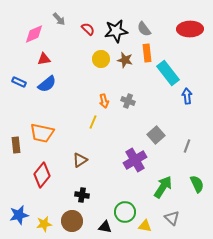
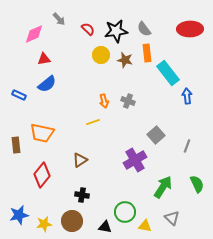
yellow circle: moved 4 px up
blue rectangle: moved 13 px down
yellow line: rotated 48 degrees clockwise
